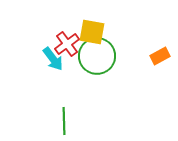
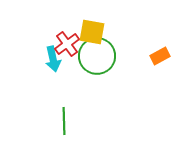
cyan arrow: rotated 25 degrees clockwise
